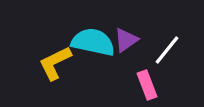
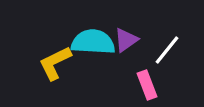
cyan semicircle: rotated 9 degrees counterclockwise
